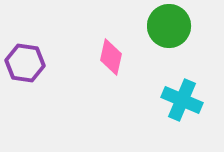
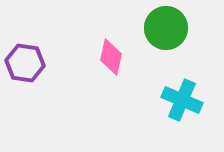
green circle: moved 3 px left, 2 px down
